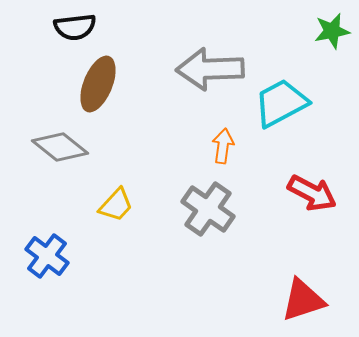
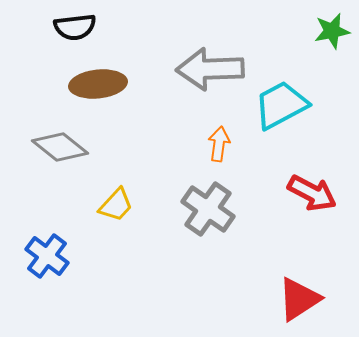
brown ellipse: rotated 62 degrees clockwise
cyan trapezoid: moved 2 px down
orange arrow: moved 4 px left, 2 px up
red triangle: moved 4 px left, 1 px up; rotated 15 degrees counterclockwise
